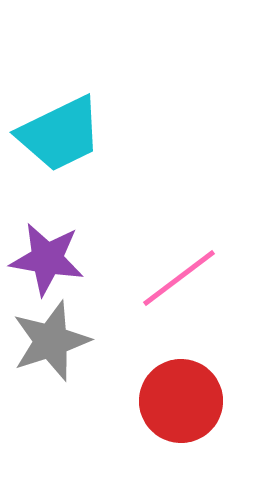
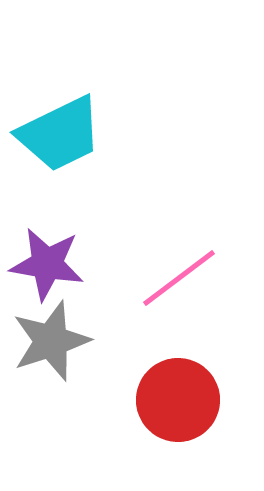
purple star: moved 5 px down
red circle: moved 3 px left, 1 px up
